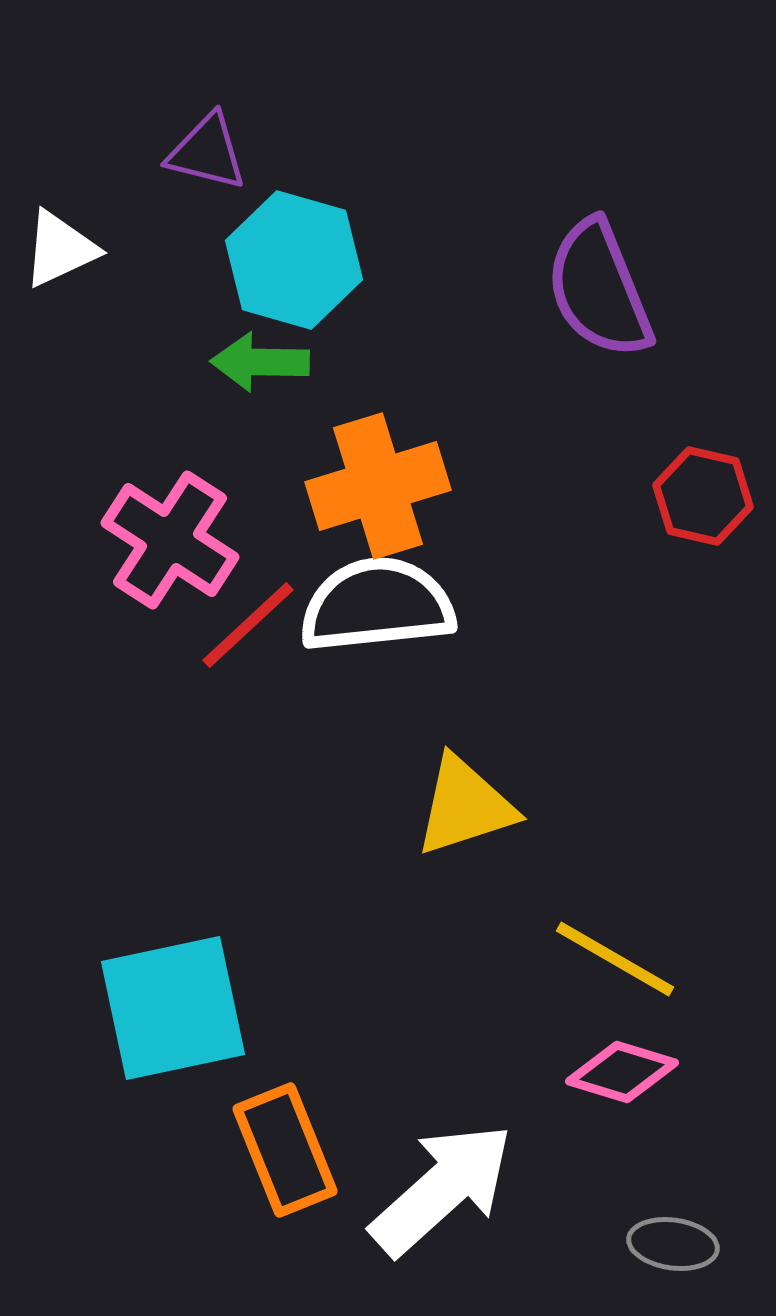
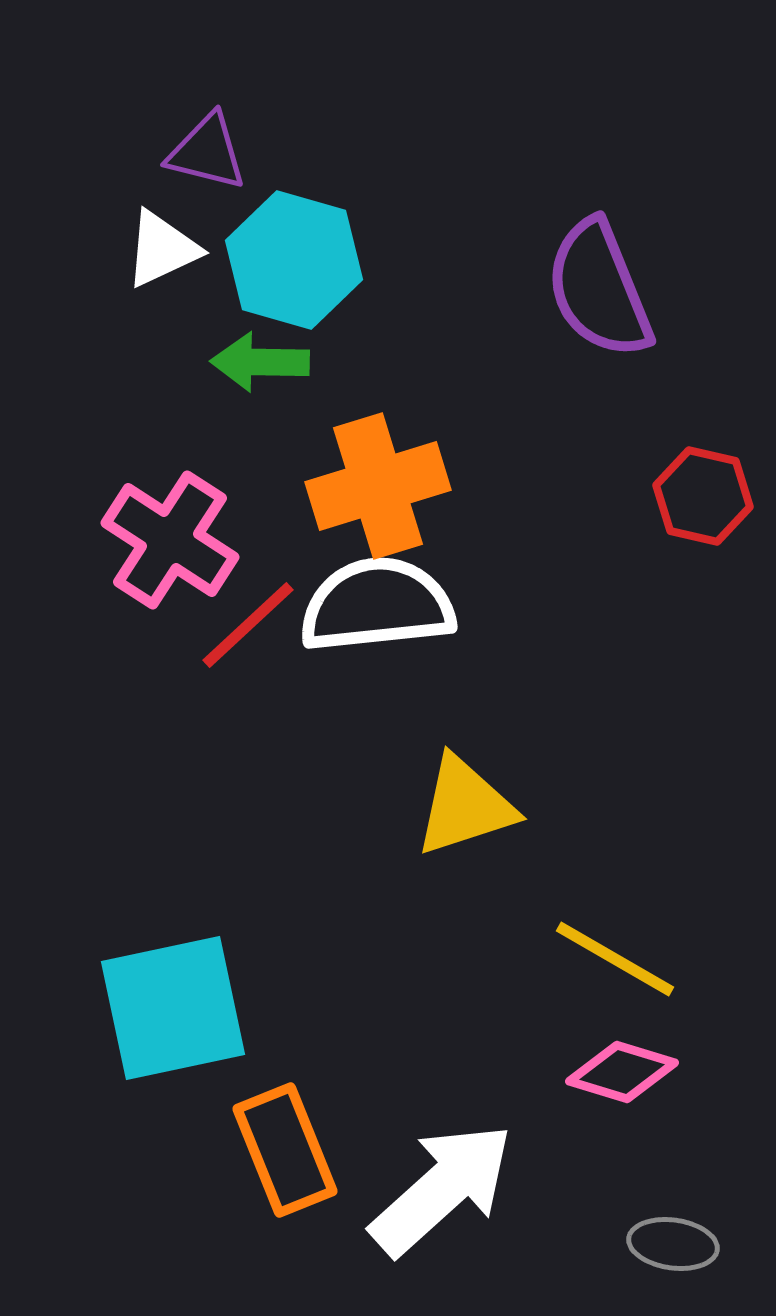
white triangle: moved 102 px right
